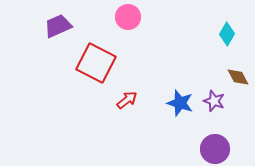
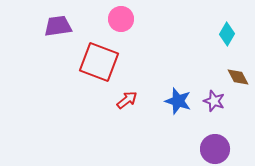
pink circle: moved 7 px left, 2 px down
purple trapezoid: rotated 16 degrees clockwise
red square: moved 3 px right, 1 px up; rotated 6 degrees counterclockwise
blue star: moved 2 px left, 2 px up
